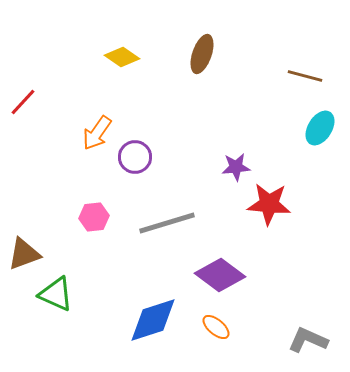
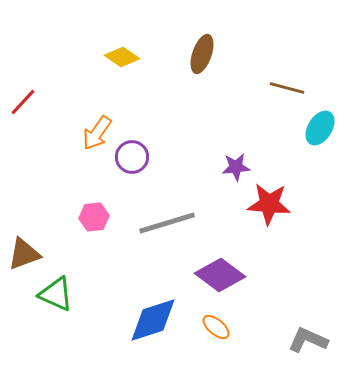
brown line: moved 18 px left, 12 px down
purple circle: moved 3 px left
